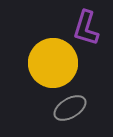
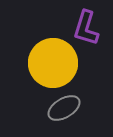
gray ellipse: moved 6 px left
